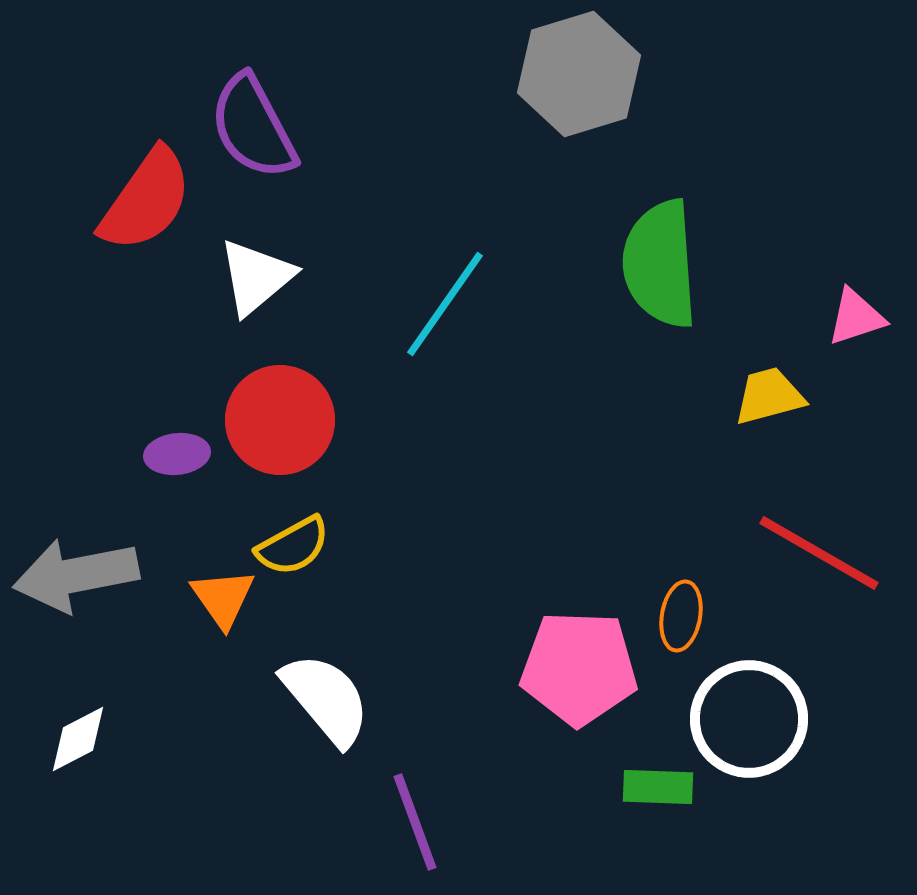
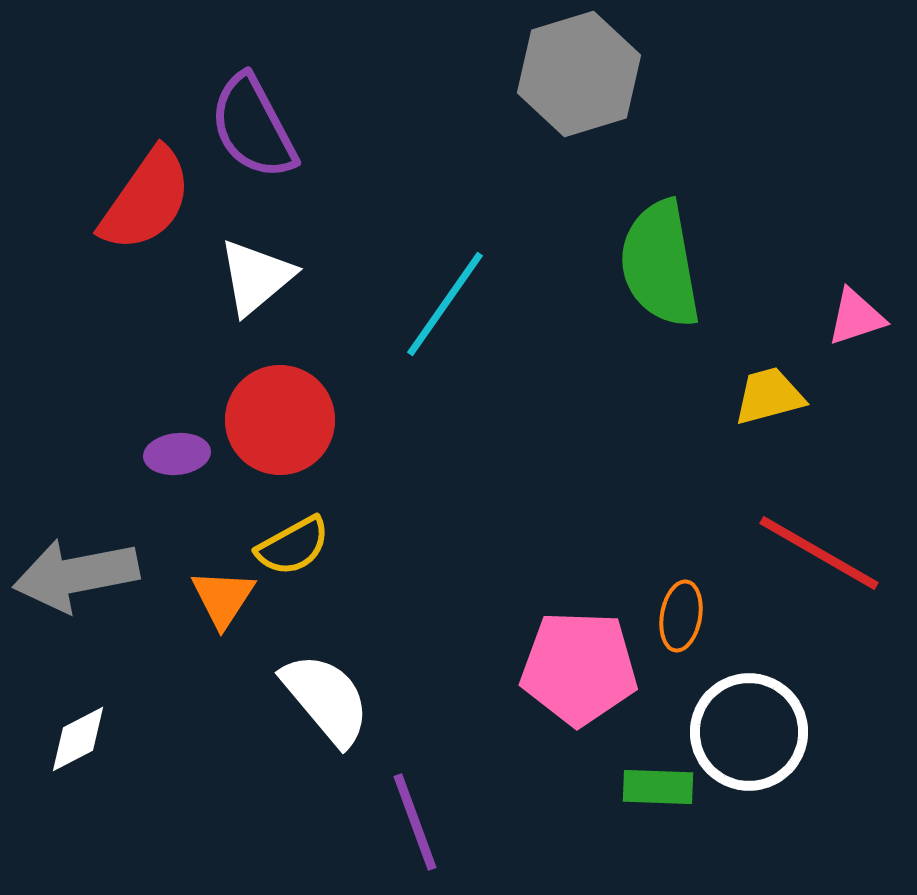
green semicircle: rotated 6 degrees counterclockwise
orange triangle: rotated 8 degrees clockwise
white circle: moved 13 px down
